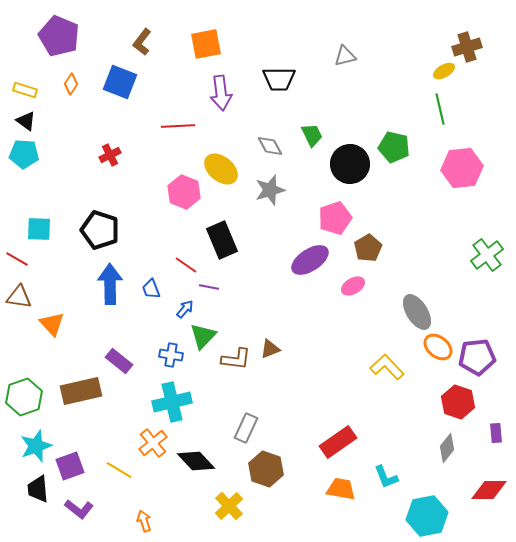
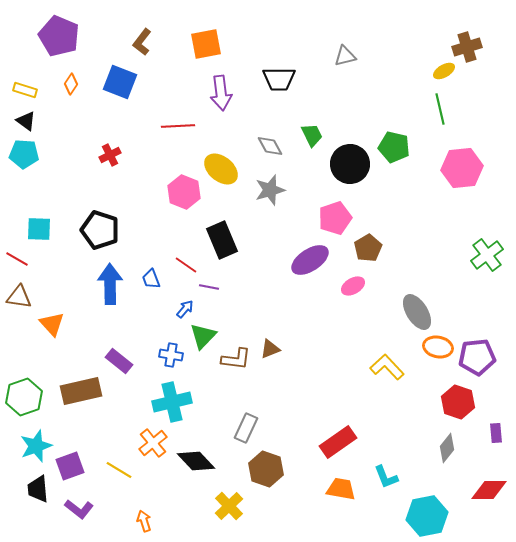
blue trapezoid at (151, 289): moved 10 px up
orange ellipse at (438, 347): rotated 28 degrees counterclockwise
